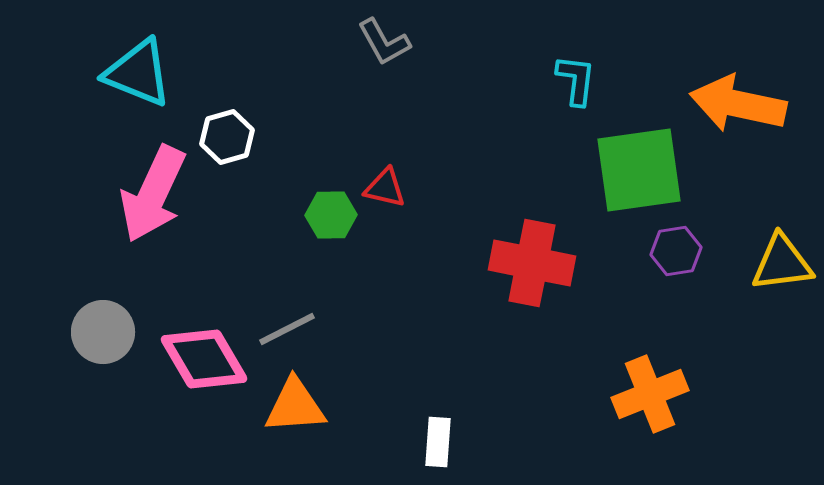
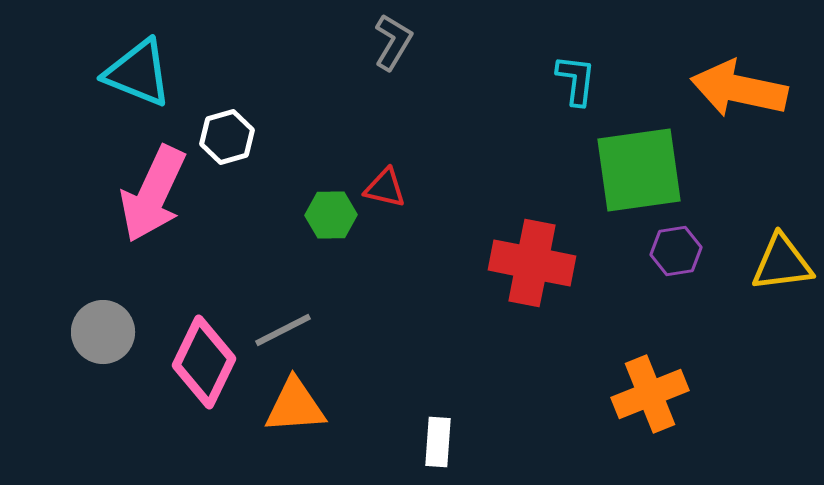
gray L-shape: moved 9 px right; rotated 120 degrees counterclockwise
orange arrow: moved 1 px right, 15 px up
gray line: moved 4 px left, 1 px down
pink diamond: moved 3 px down; rotated 56 degrees clockwise
